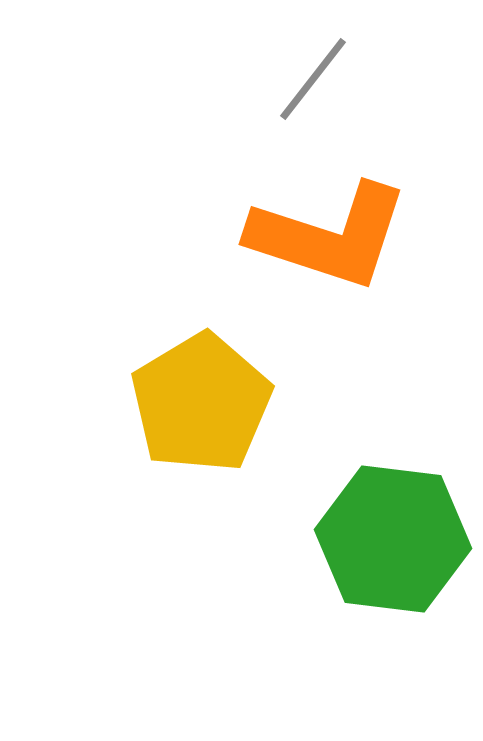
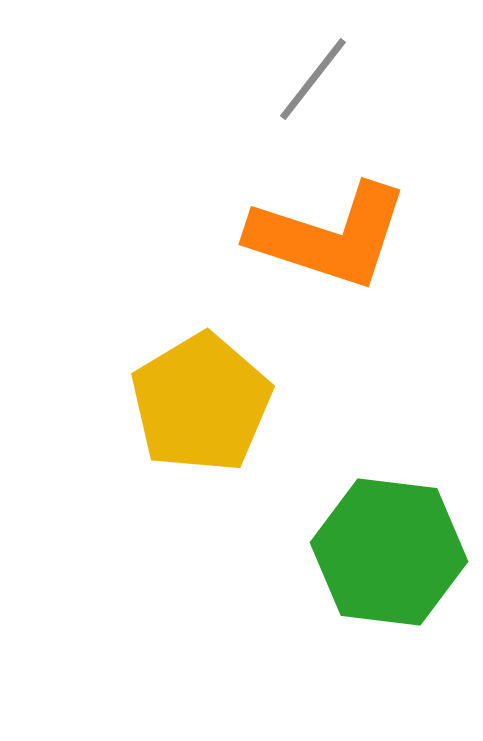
green hexagon: moved 4 px left, 13 px down
